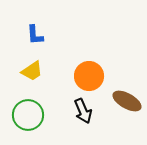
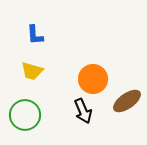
yellow trapezoid: rotated 50 degrees clockwise
orange circle: moved 4 px right, 3 px down
brown ellipse: rotated 64 degrees counterclockwise
green circle: moved 3 px left
